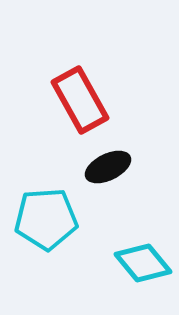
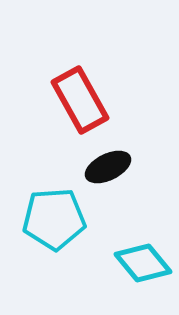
cyan pentagon: moved 8 px right
